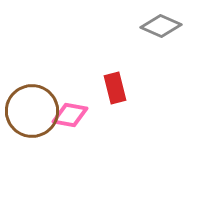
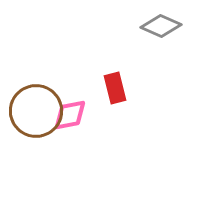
brown circle: moved 4 px right
pink diamond: rotated 21 degrees counterclockwise
